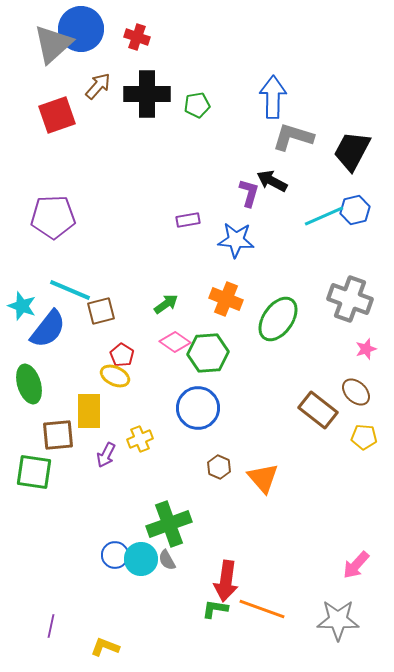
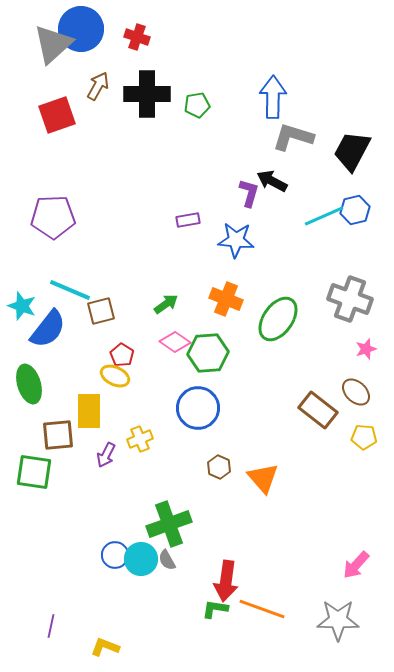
brown arrow at (98, 86): rotated 12 degrees counterclockwise
